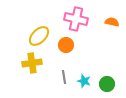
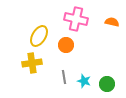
yellow ellipse: rotated 15 degrees counterclockwise
